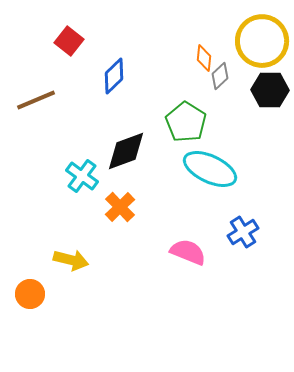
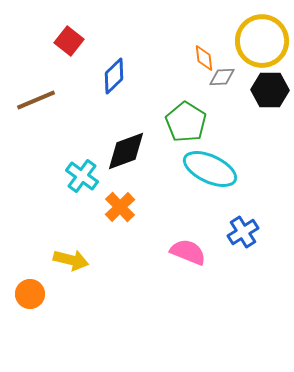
orange diamond: rotated 12 degrees counterclockwise
gray diamond: moved 2 px right, 1 px down; rotated 40 degrees clockwise
